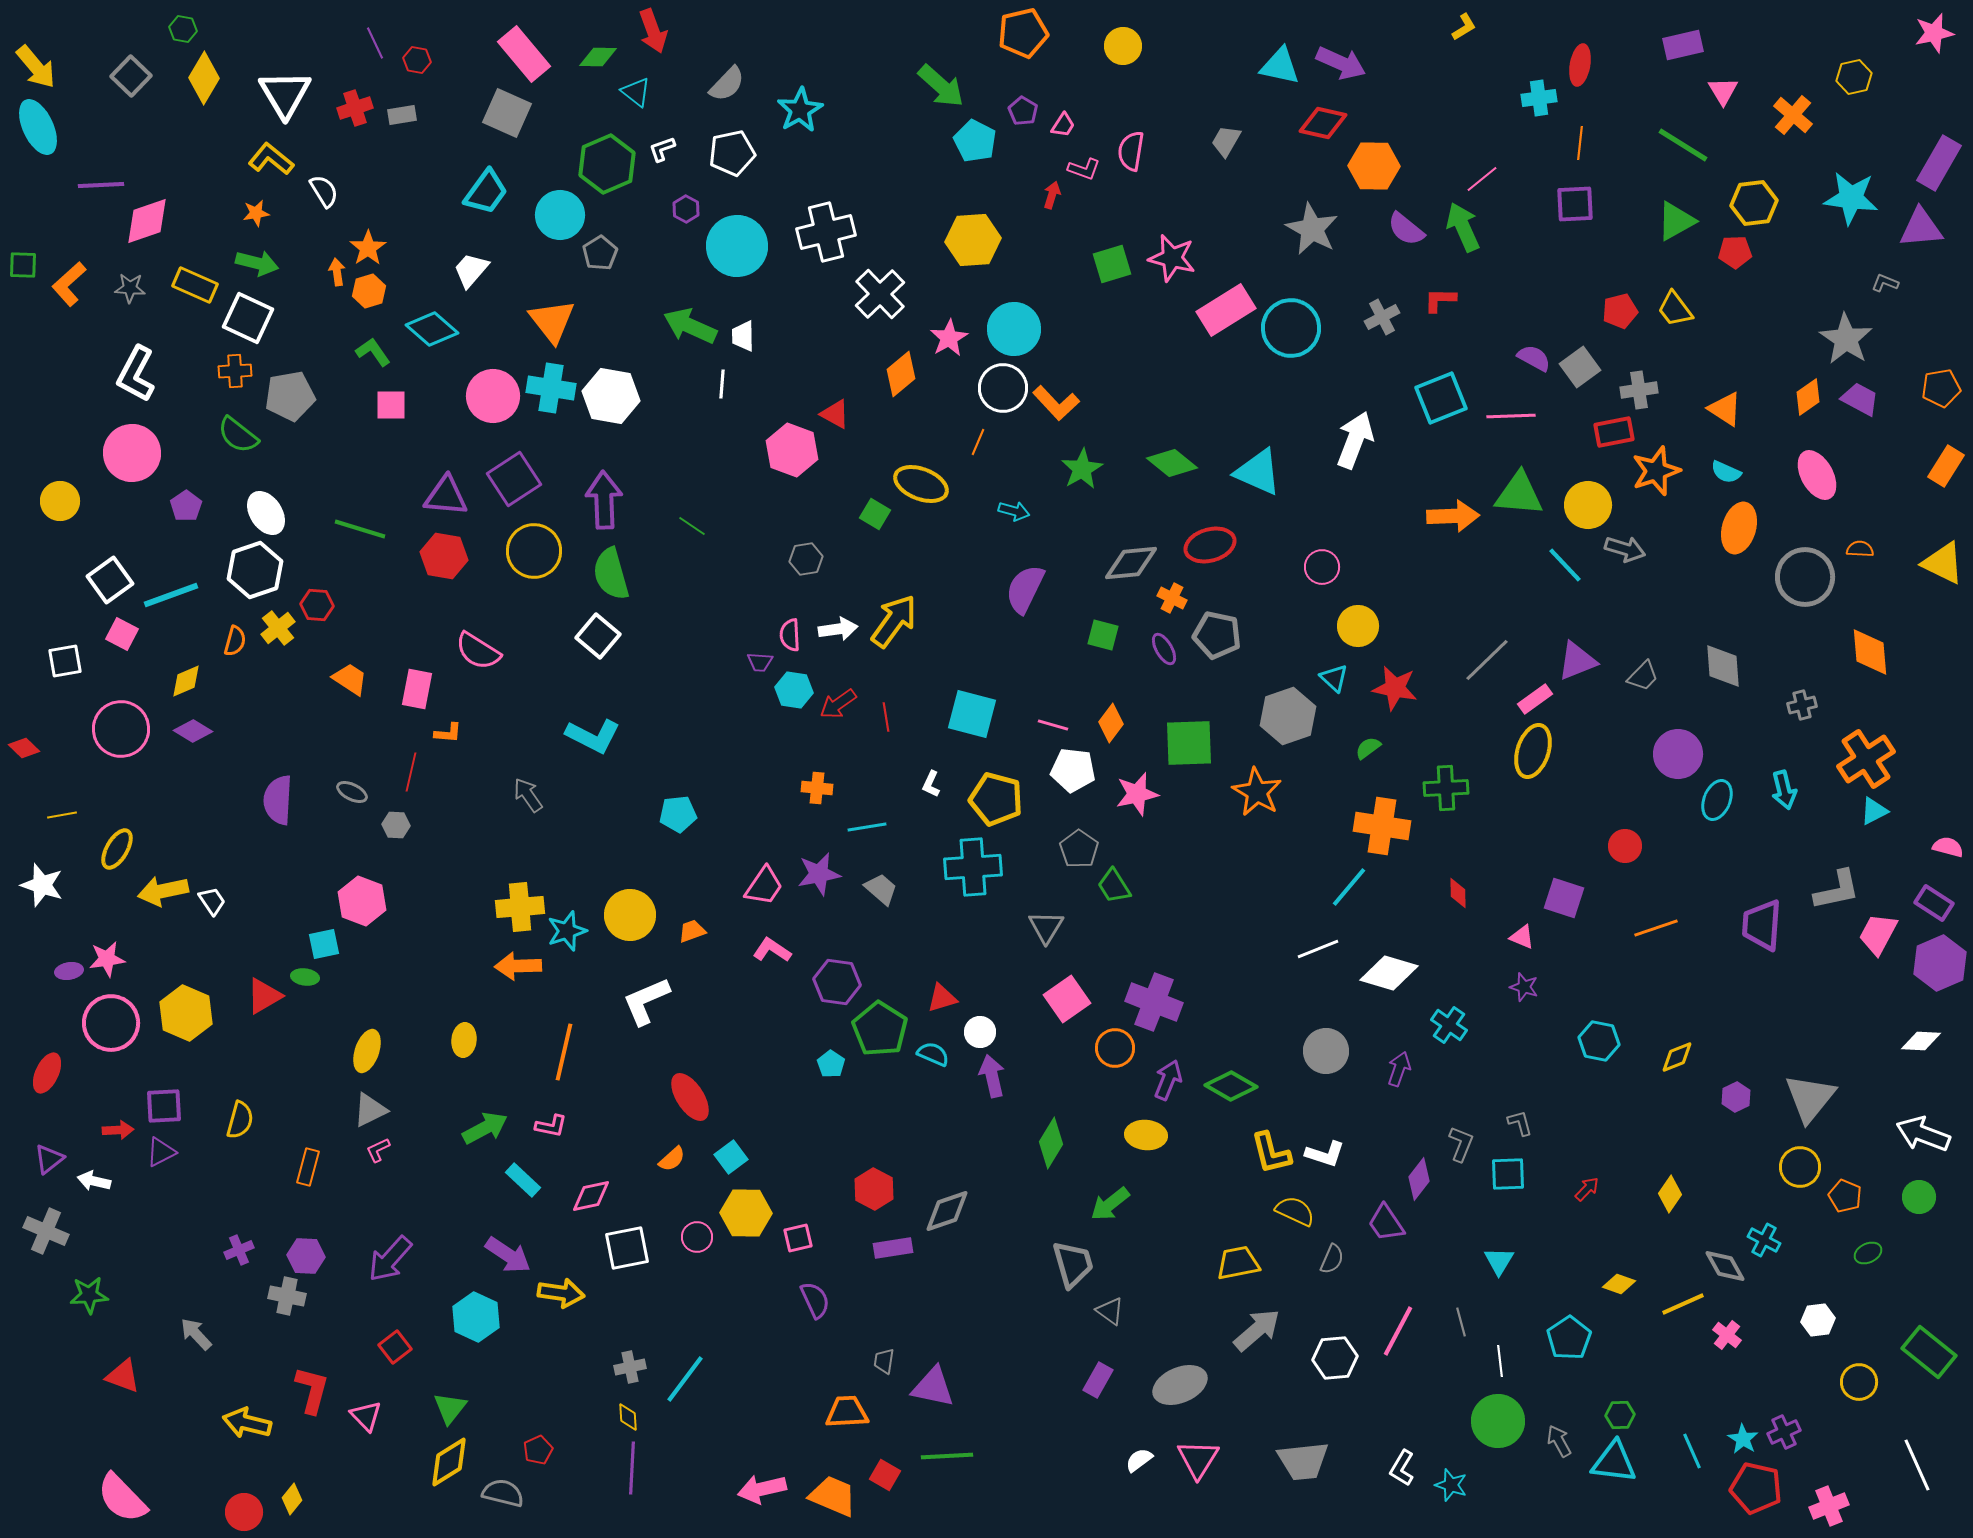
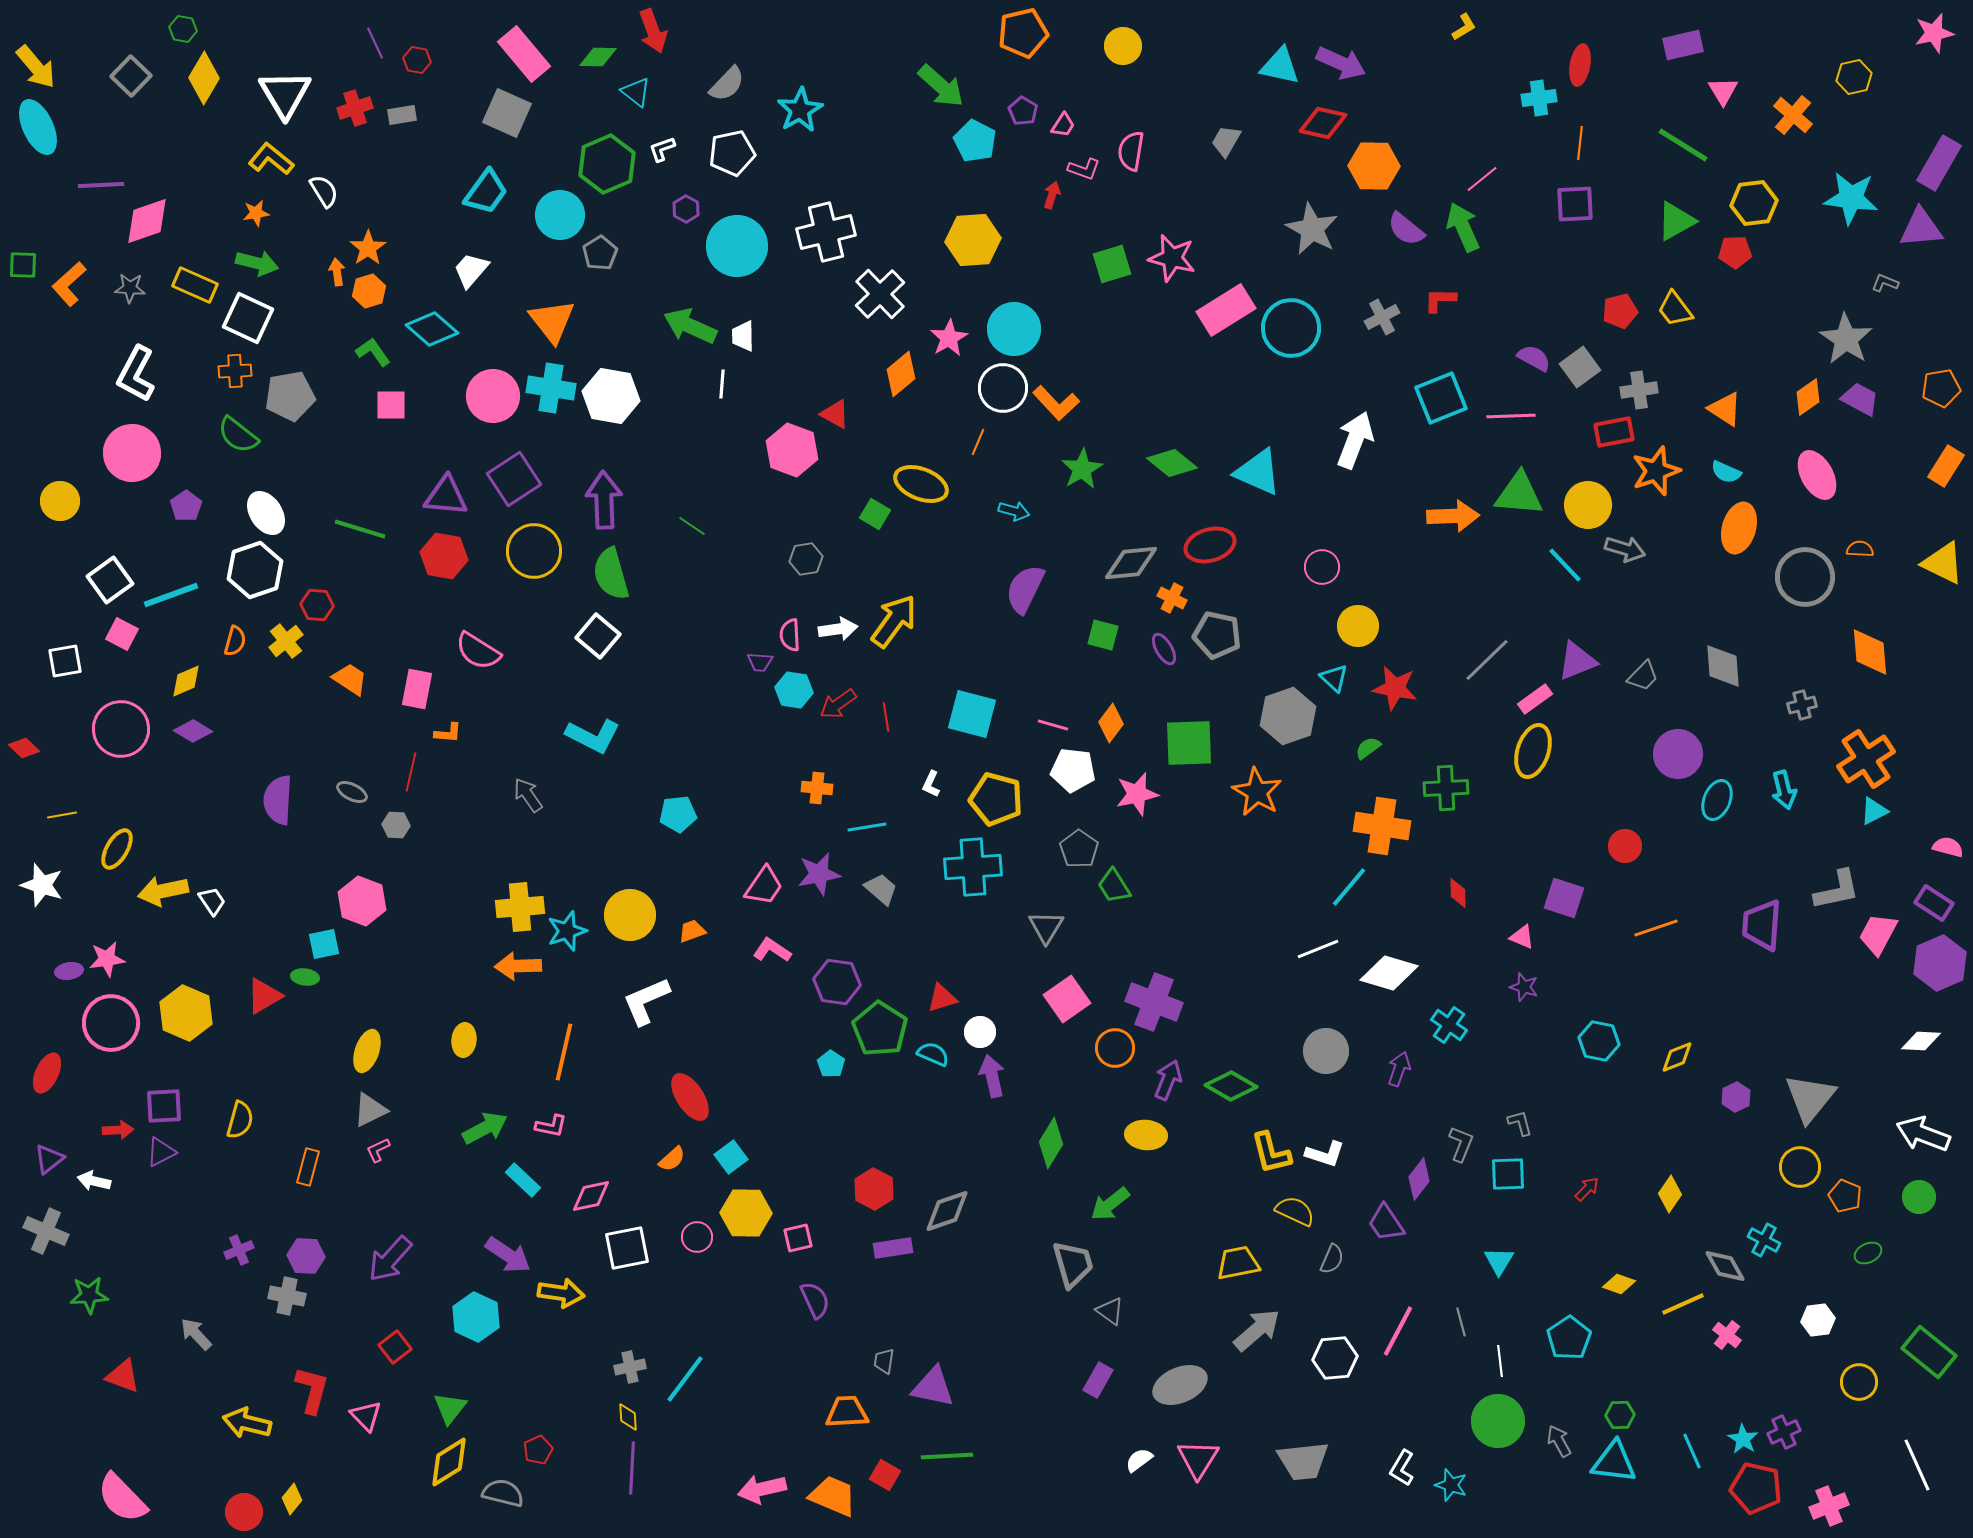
yellow cross at (278, 628): moved 8 px right, 13 px down
